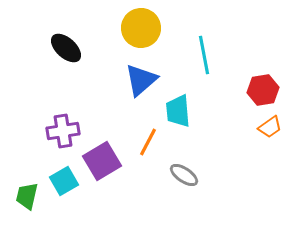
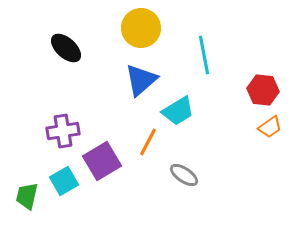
red hexagon: rotated 16 degrees clockwise
cyan trapezoid: rotated 116 degrees counterclockwise
